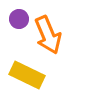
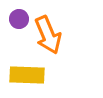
yellow rectangle: rotated 24 degrees counterclockwise
